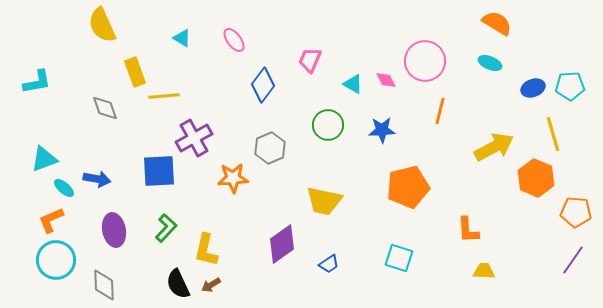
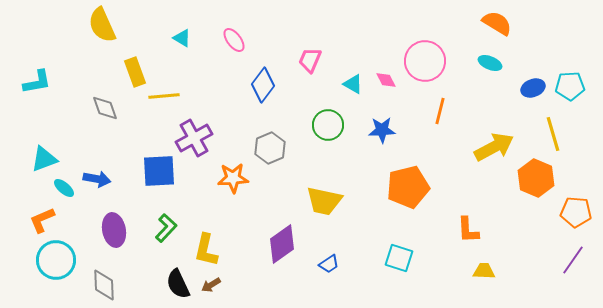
orange L-shape at (51, 220): moved 9 px left
